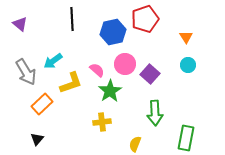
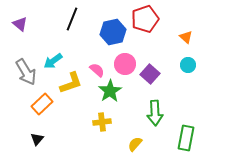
black line: rotated 25 degrees clockwise
orange triangle: rotated 16 degrees counterclockwise
yellow semicircle: rotated 21 degrees clockwise
